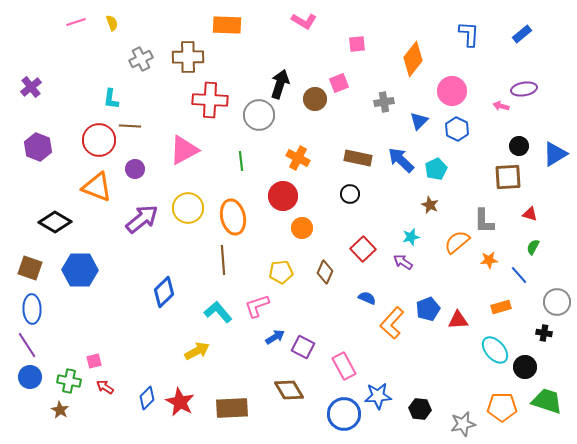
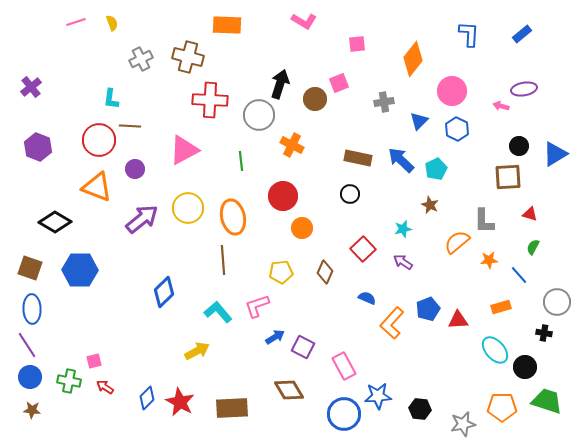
brown cross at (188, 57): rotated 16 degrees clockwise
orange cross at (298, 158): moved 6 px left, 13 px up
cyan star at (411, 237): moved 8 px left, 8 px up
brown star at (60, 410): moved 28 px left; rotated 24 degrees counterclockwise
